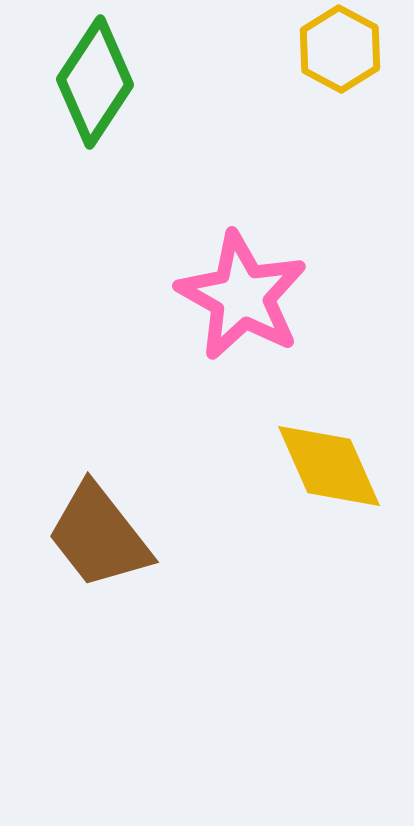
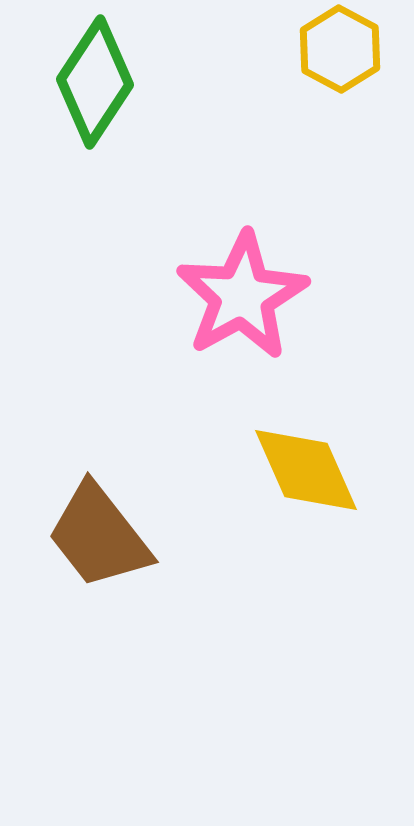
pink star: rotated 14 degrees clockwise
yellow diamond: moved 23 px left, 4 px down
